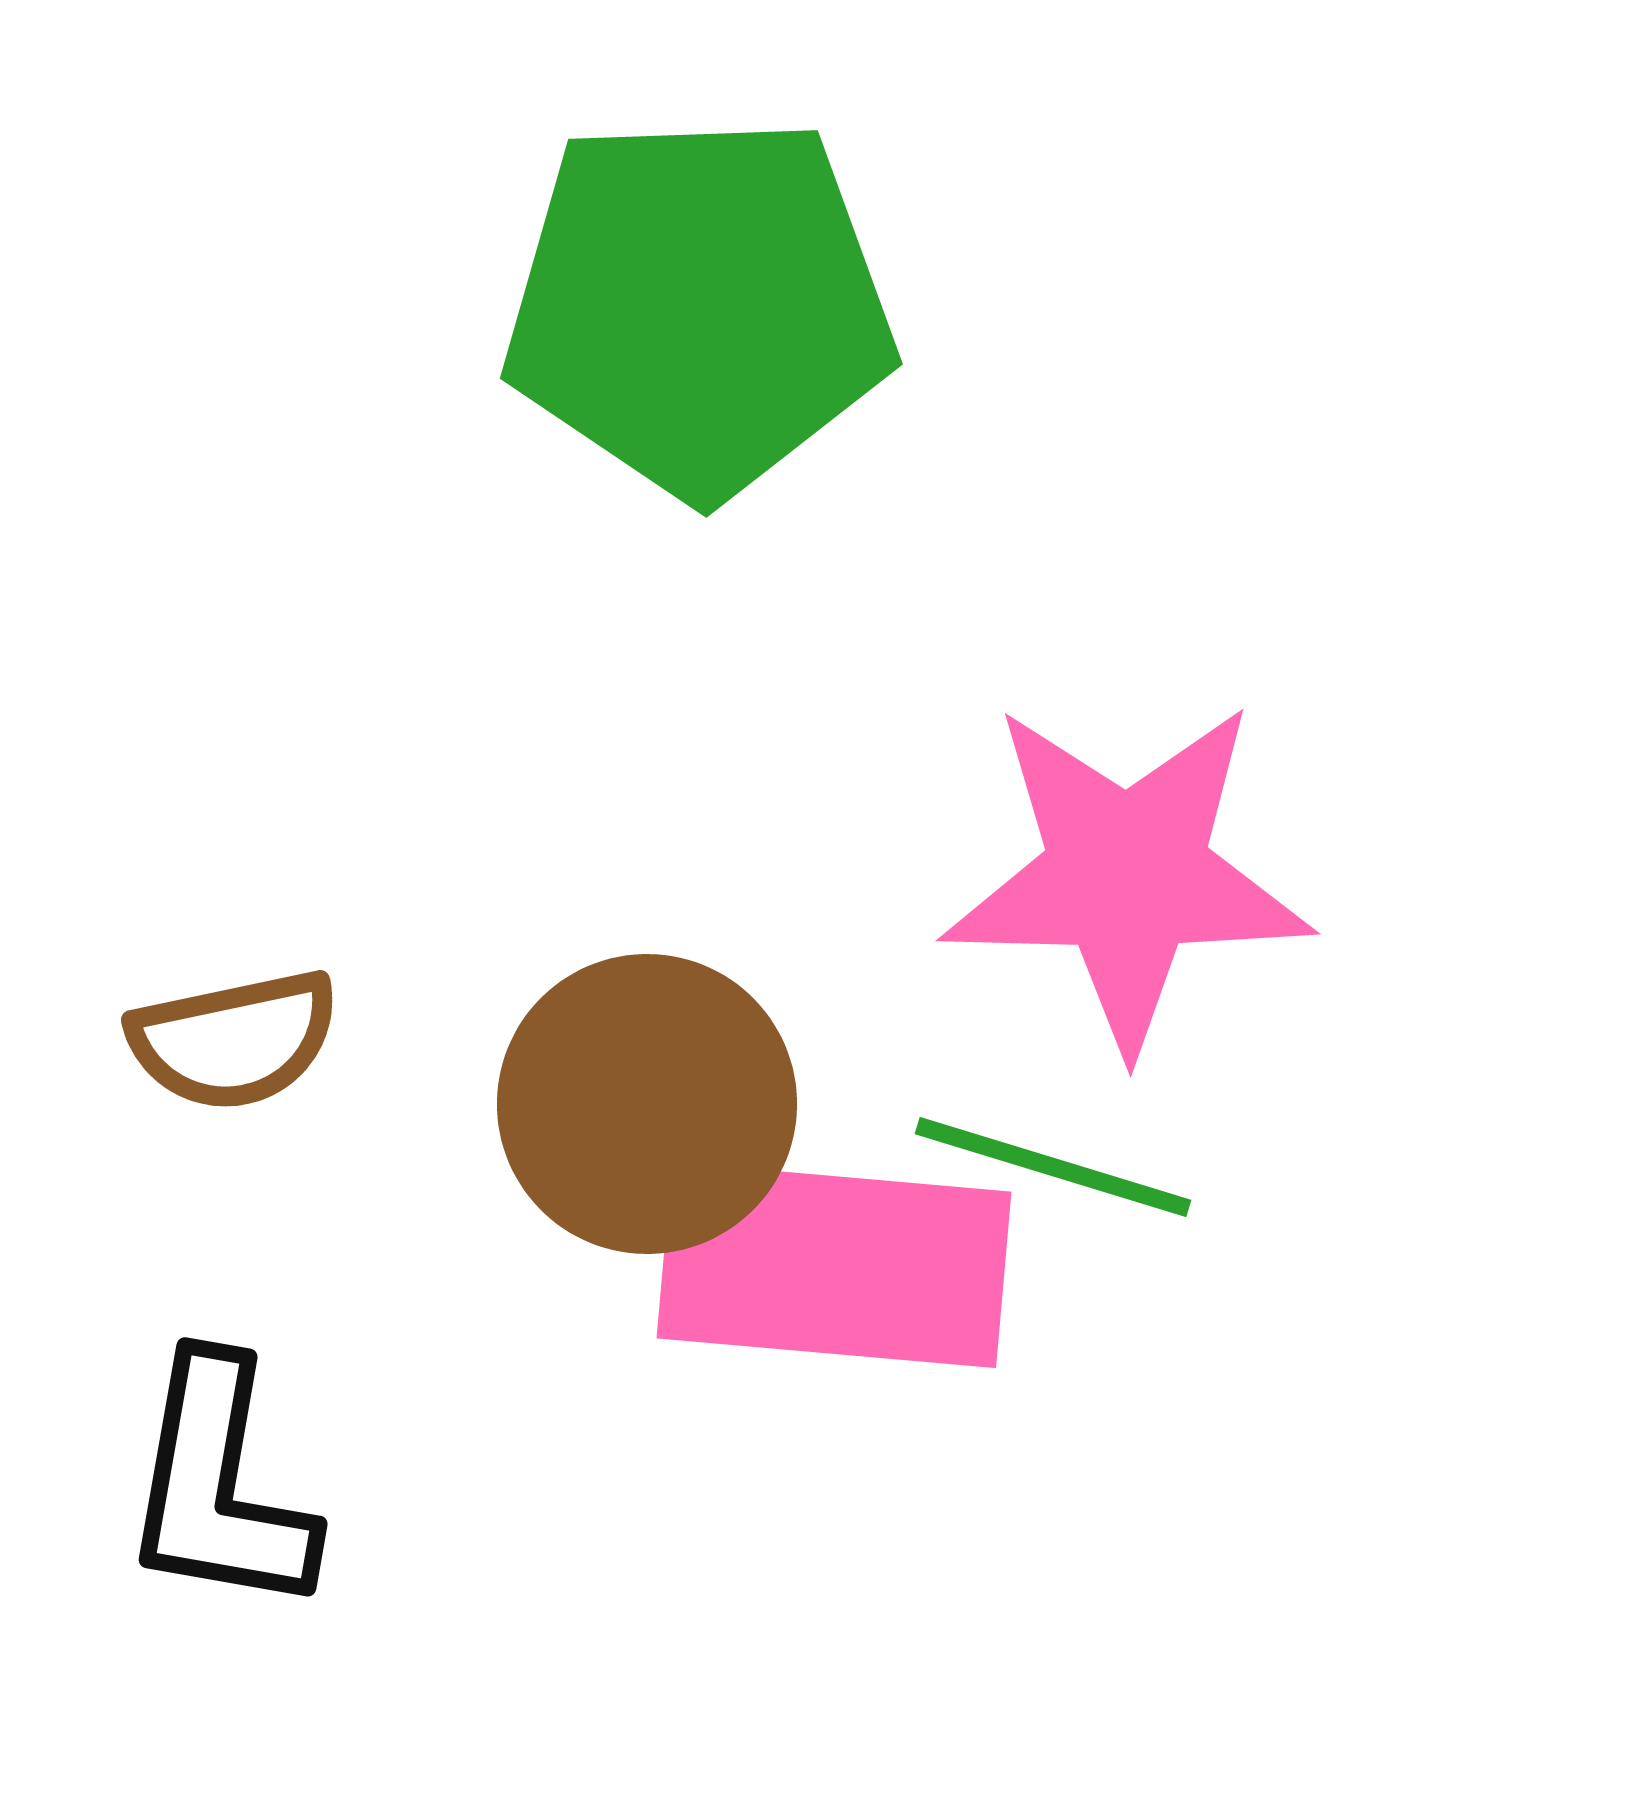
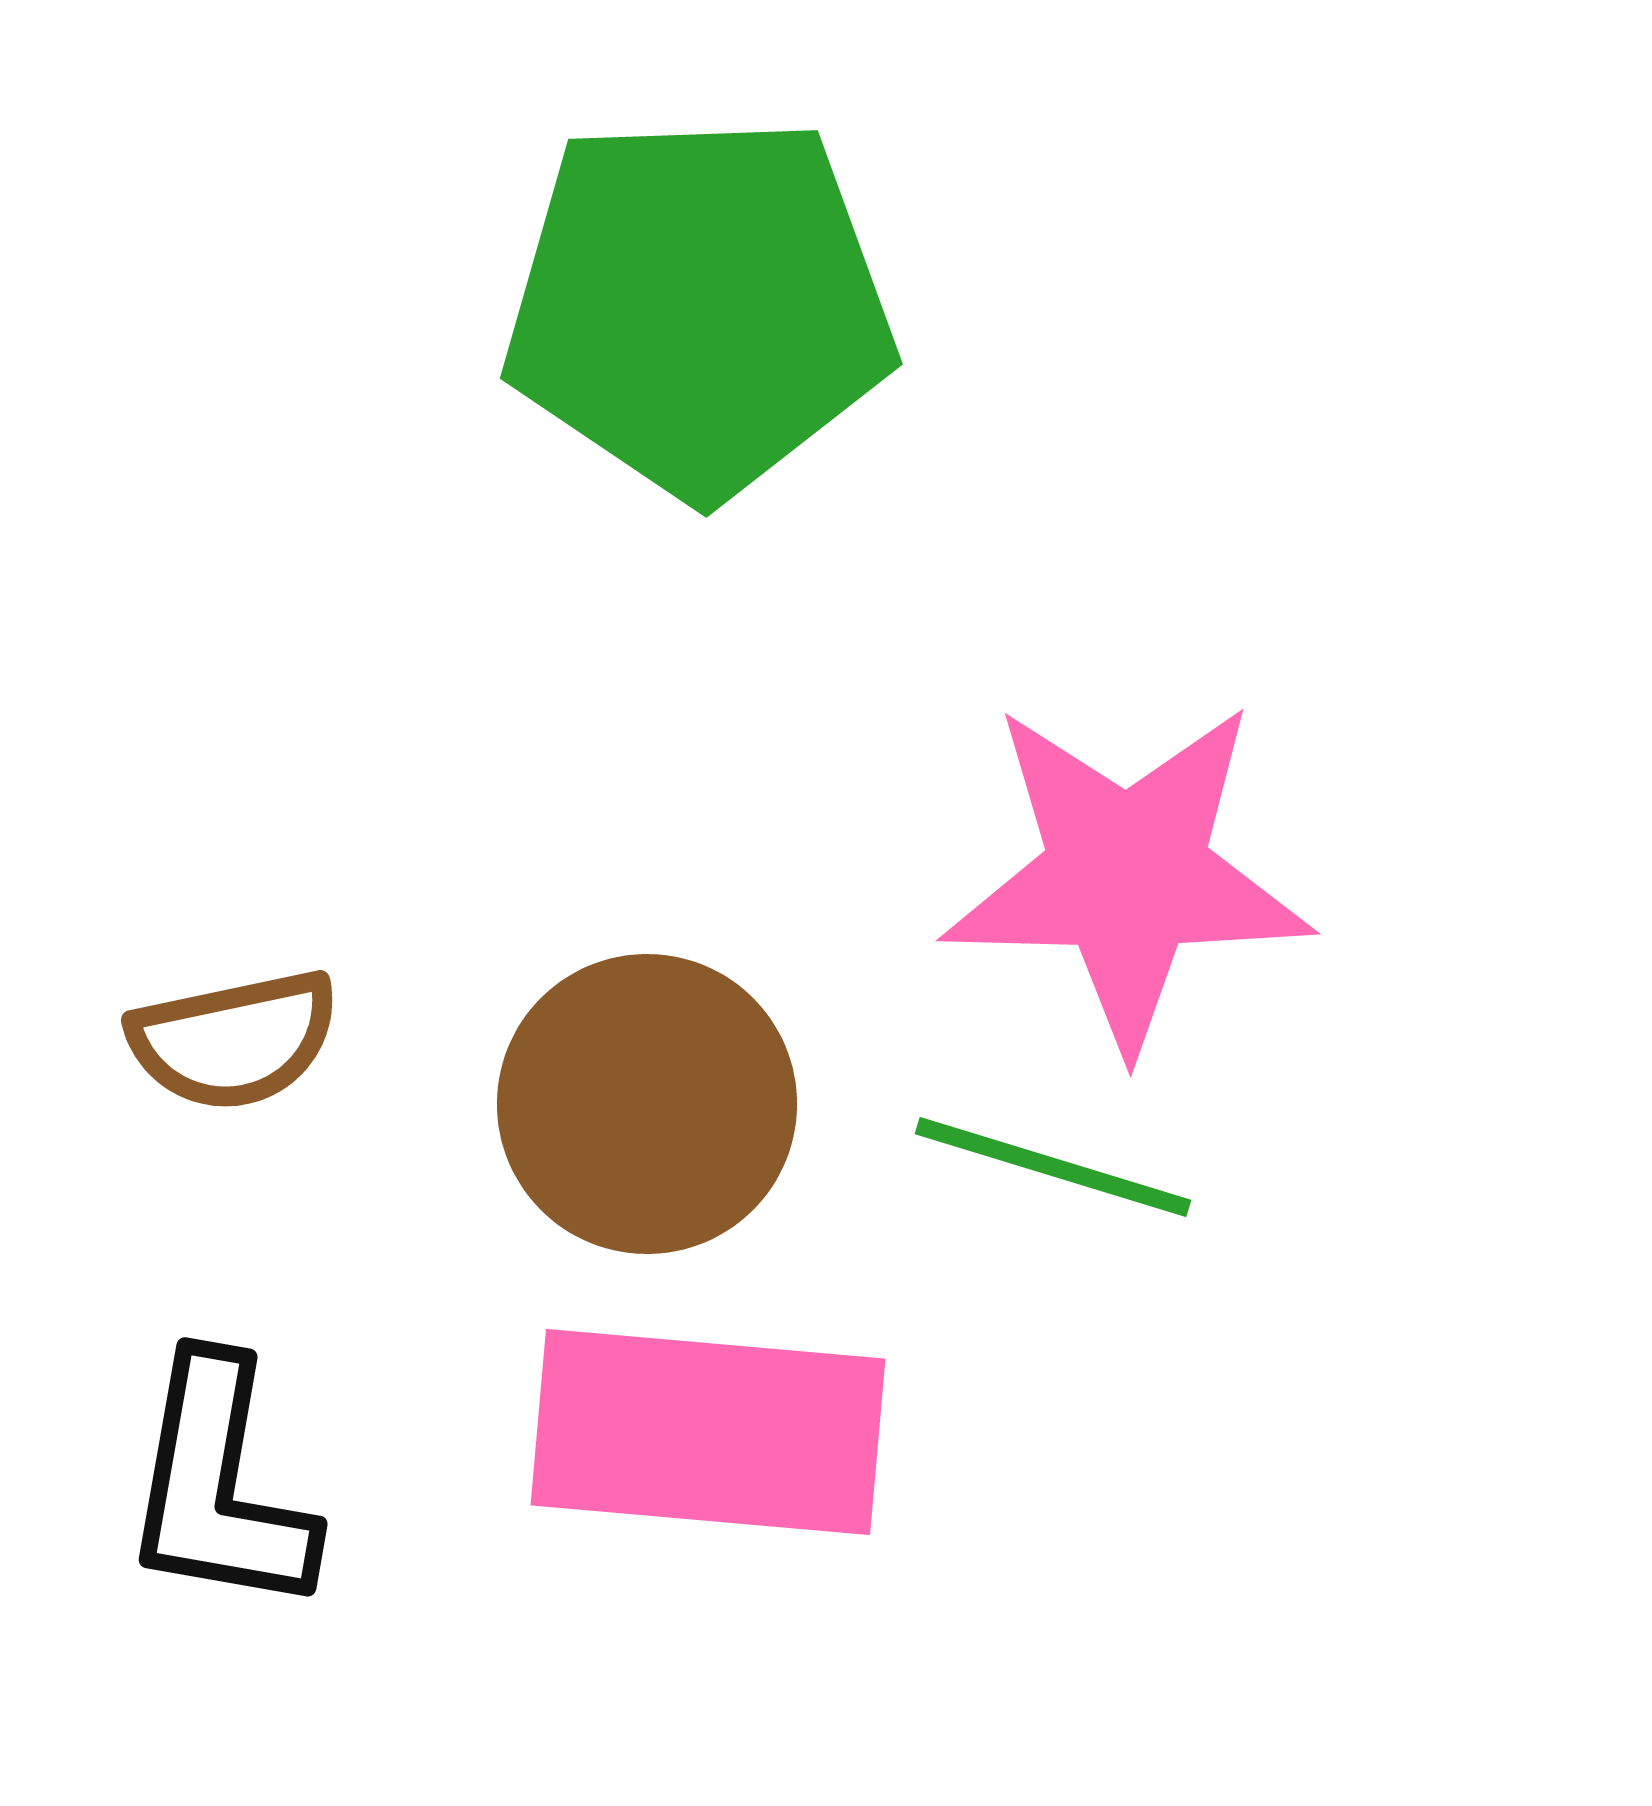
pink rectangle: moved 126 px left, 167 px down
